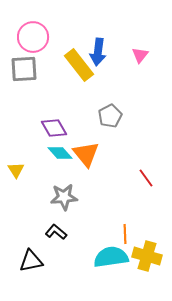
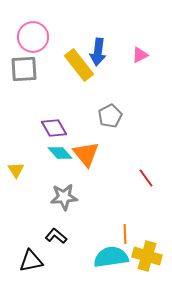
pink triangle: rotated 24 degrees clockwise
black L-shape: moved 4 px down
